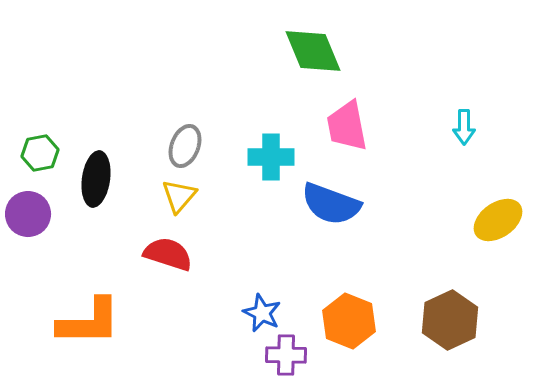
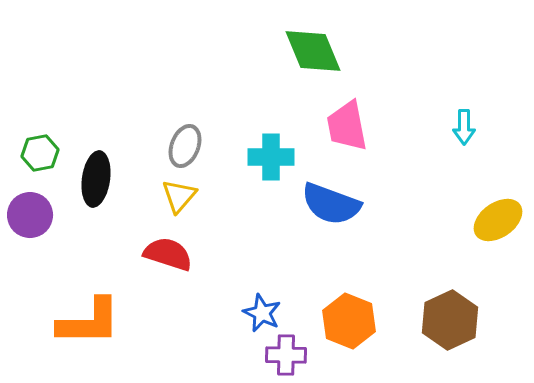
purple circle: moved 2 px right, 1 px down
